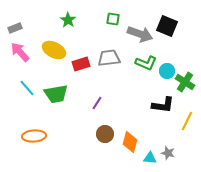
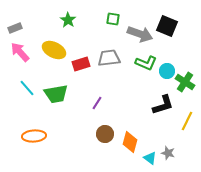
black L-shape: rotated 25 degrees counterclockwise
cyan triangle: rotated 32 degrees clockwise
